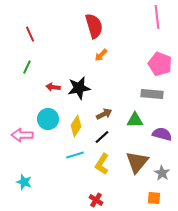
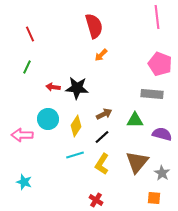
black star: moved 2 px left; rotated 15 degrees clockwise
